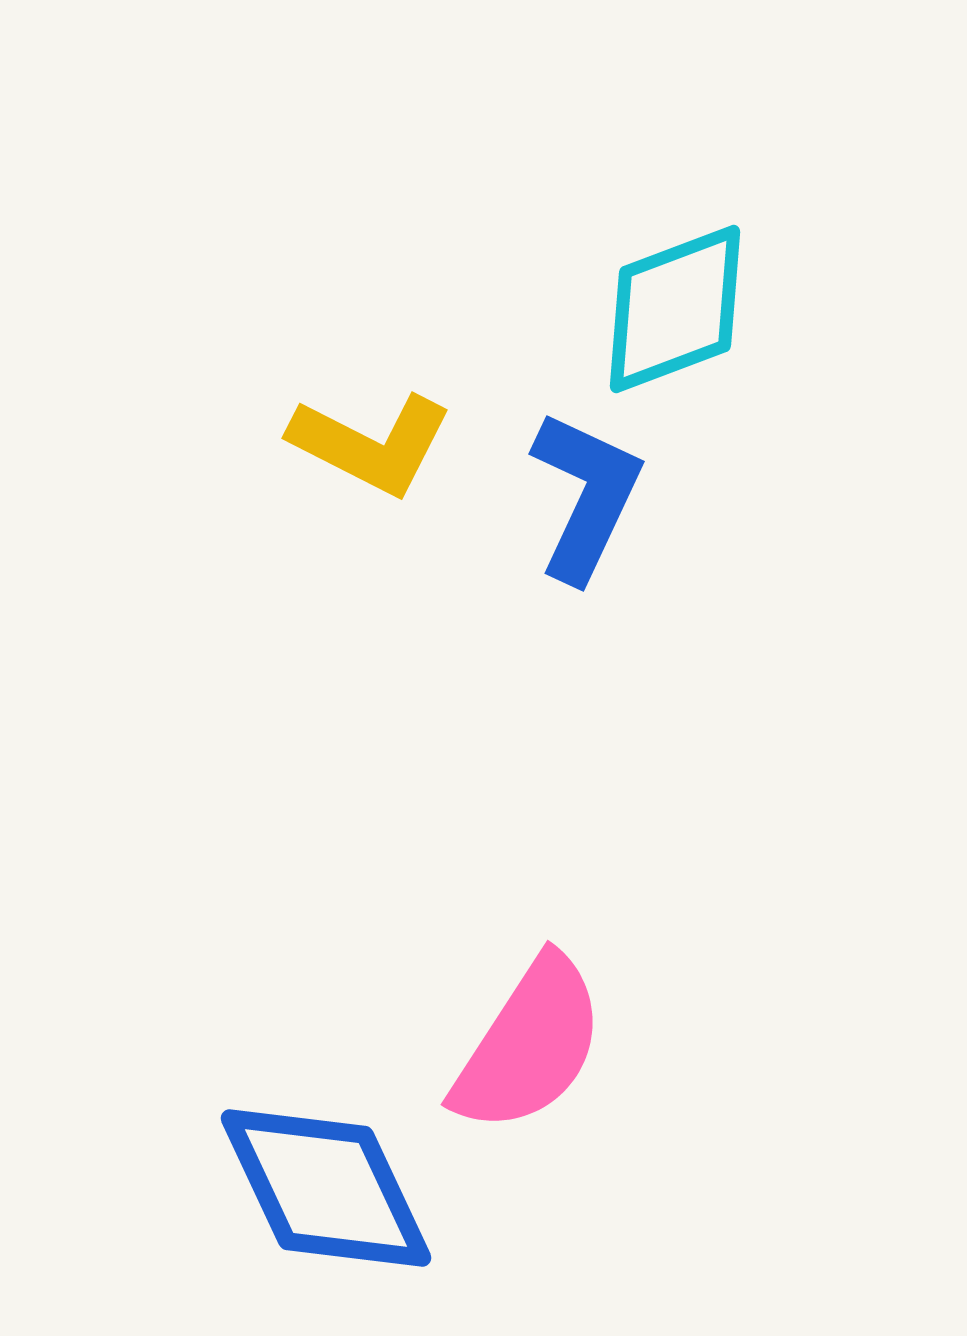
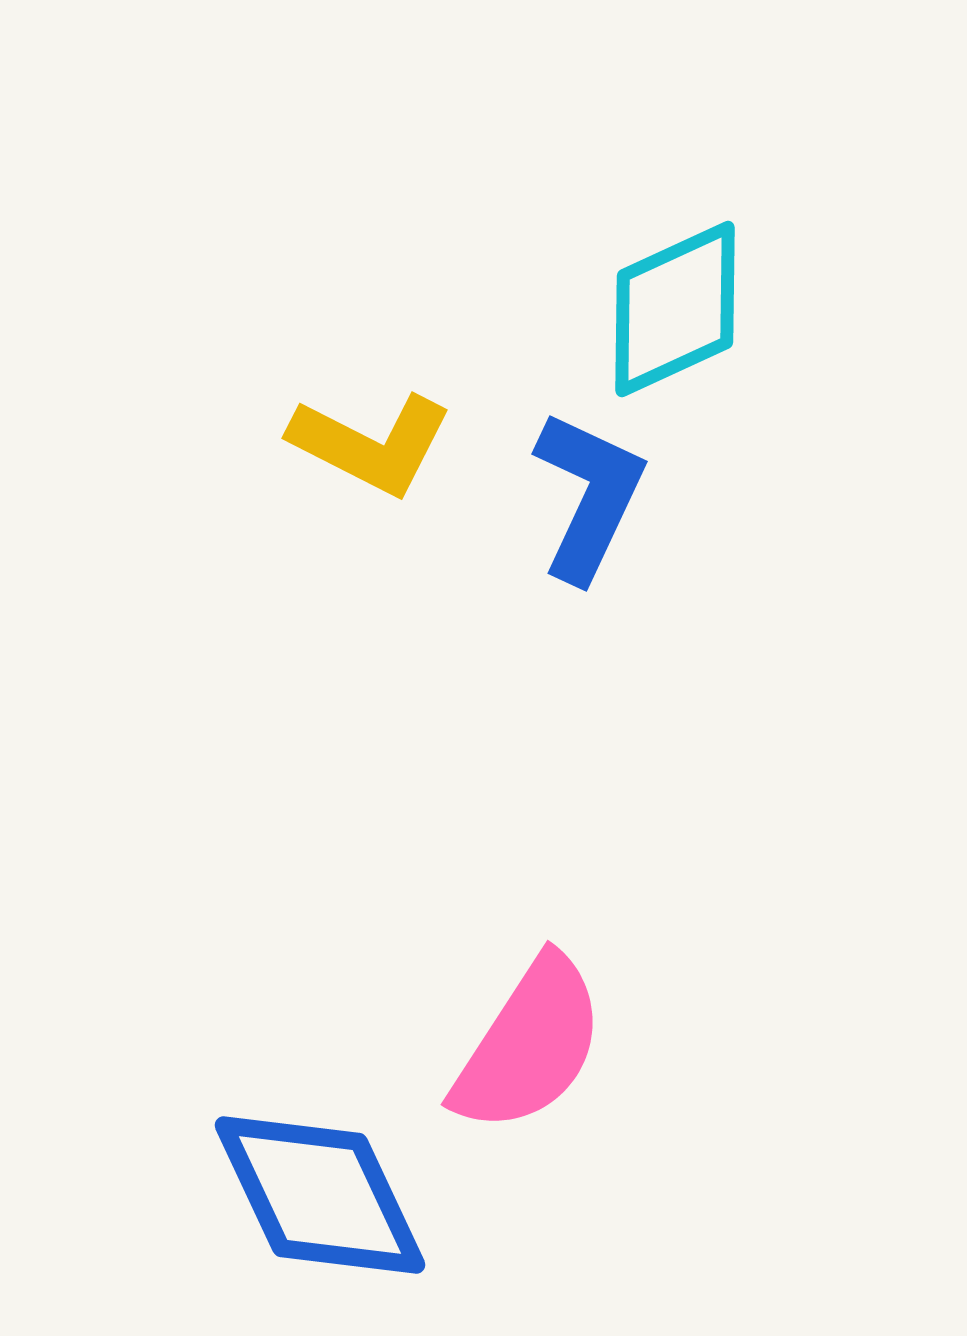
cyan diamond: rotated 4 degrees counterclockwise
blue L-shape: moved 3 px right
blue diamond: moved 6 px left, 7 px down
